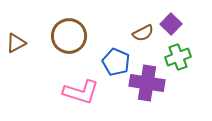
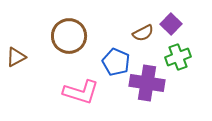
brown triangle: moved 14 px down
